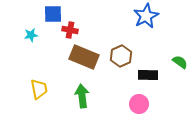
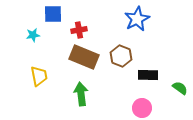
blue star: moved 9 px left, 3 px down
red cross: moved 9 px right; rotated 21 degrees counterclockwise
cyan star: moved 2 px right
brown hexagon: rotated 15 degrees counterclockwise
green semicircle: moved 26 px down
yellow trapezoid: moved 13 px up
green arrow: moved 1 px left, 2 px up
pink circle: moved 3 px right, 4 px down
